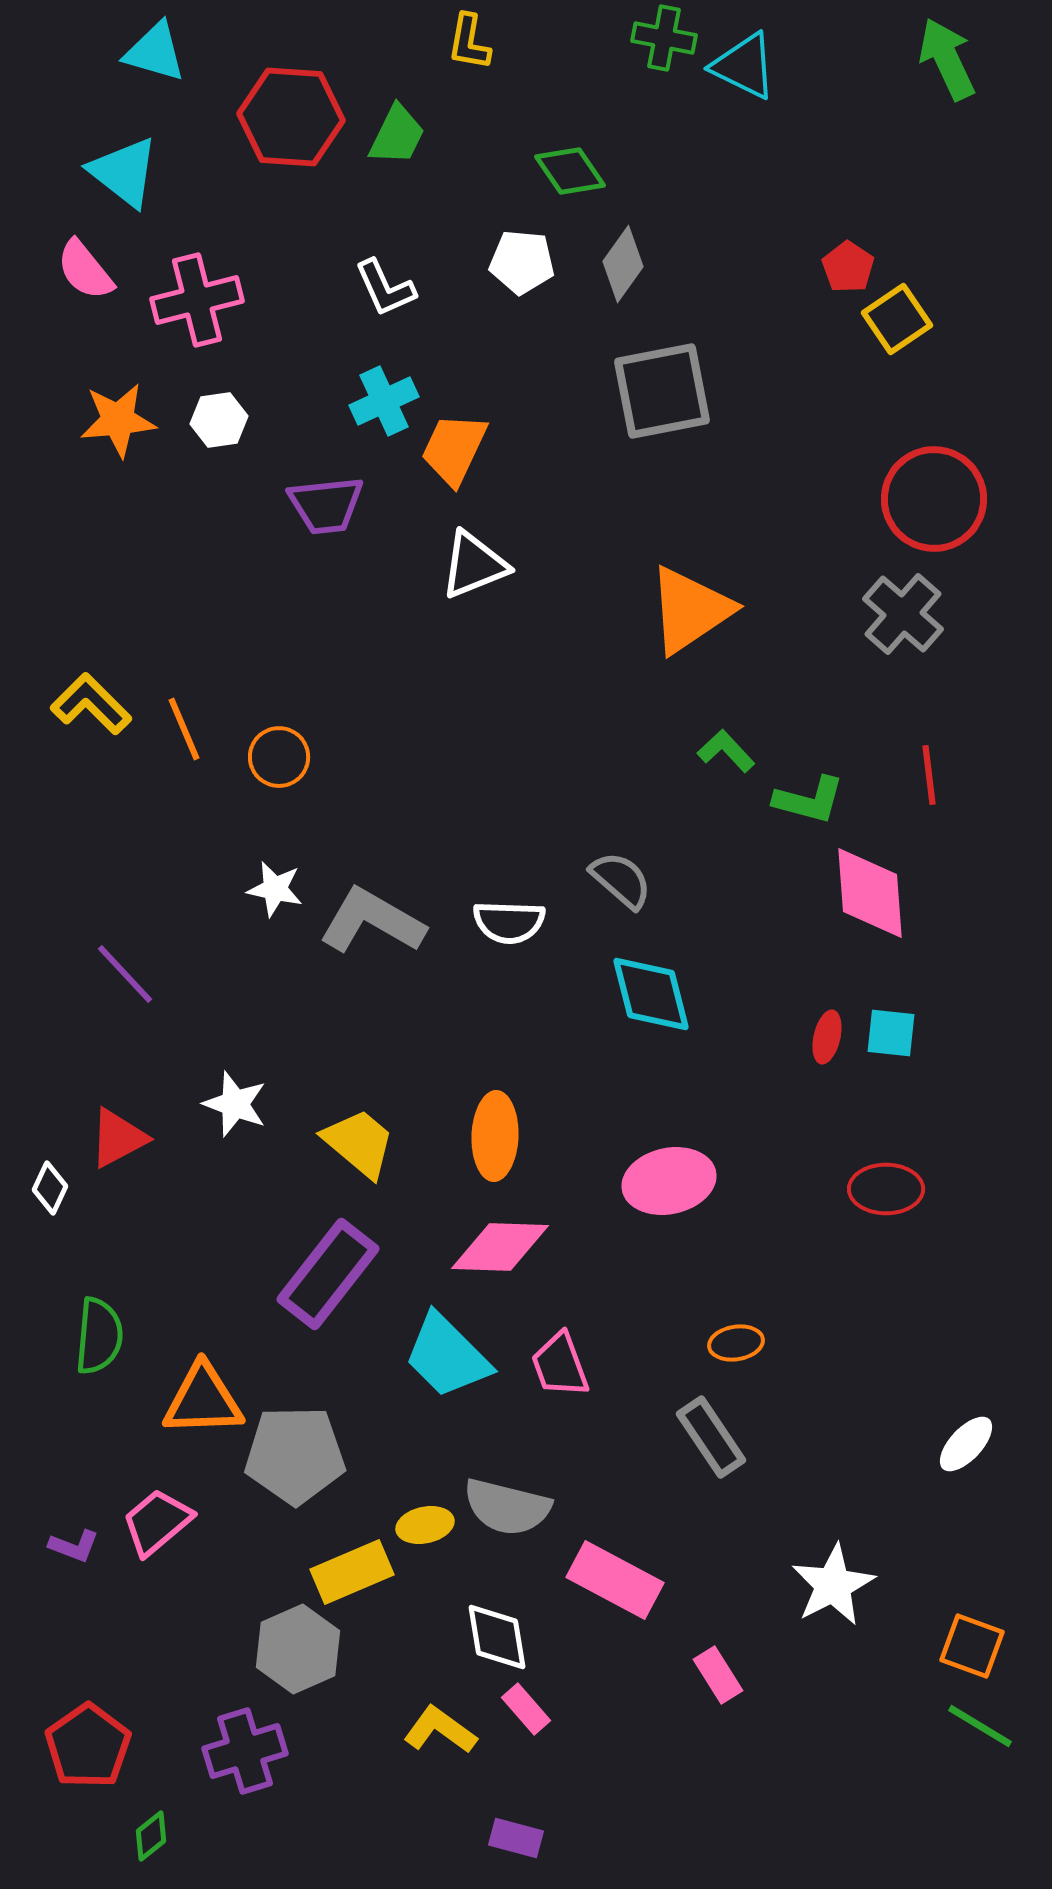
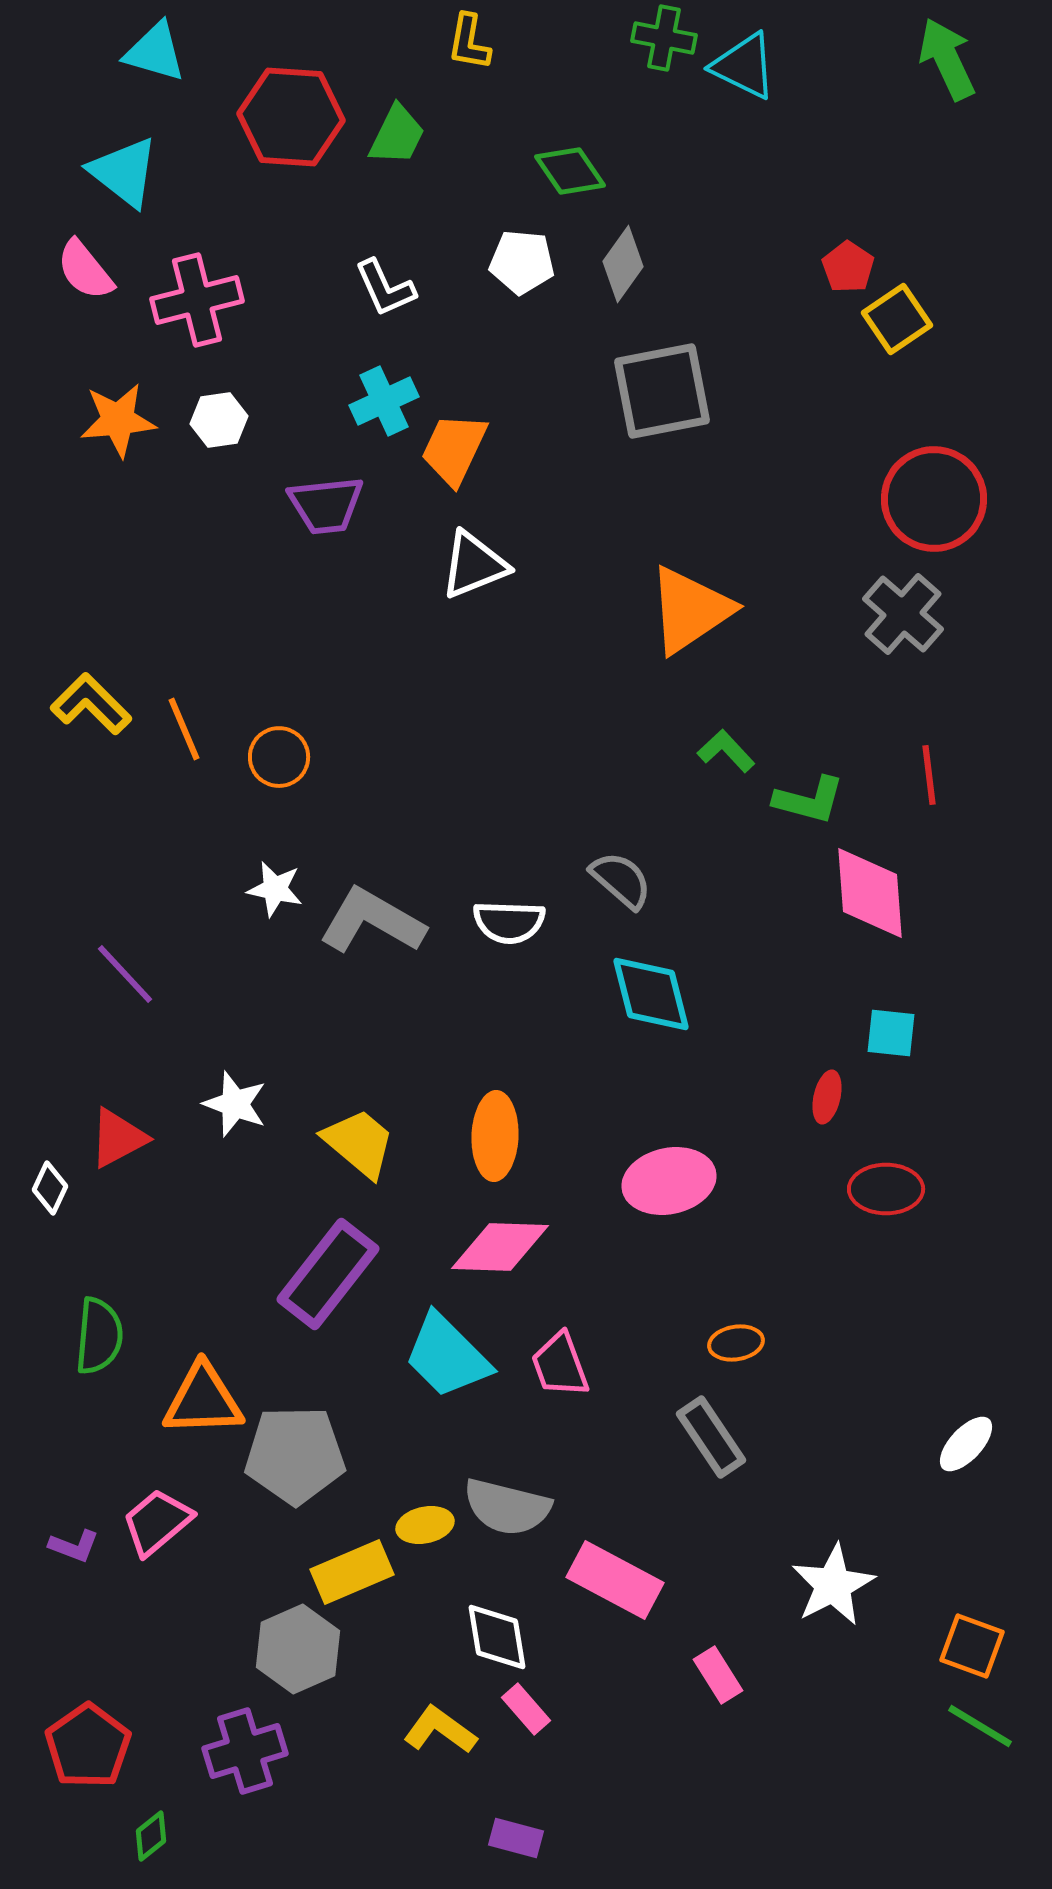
red ellipse at (827, 1037): moved 60 px down
